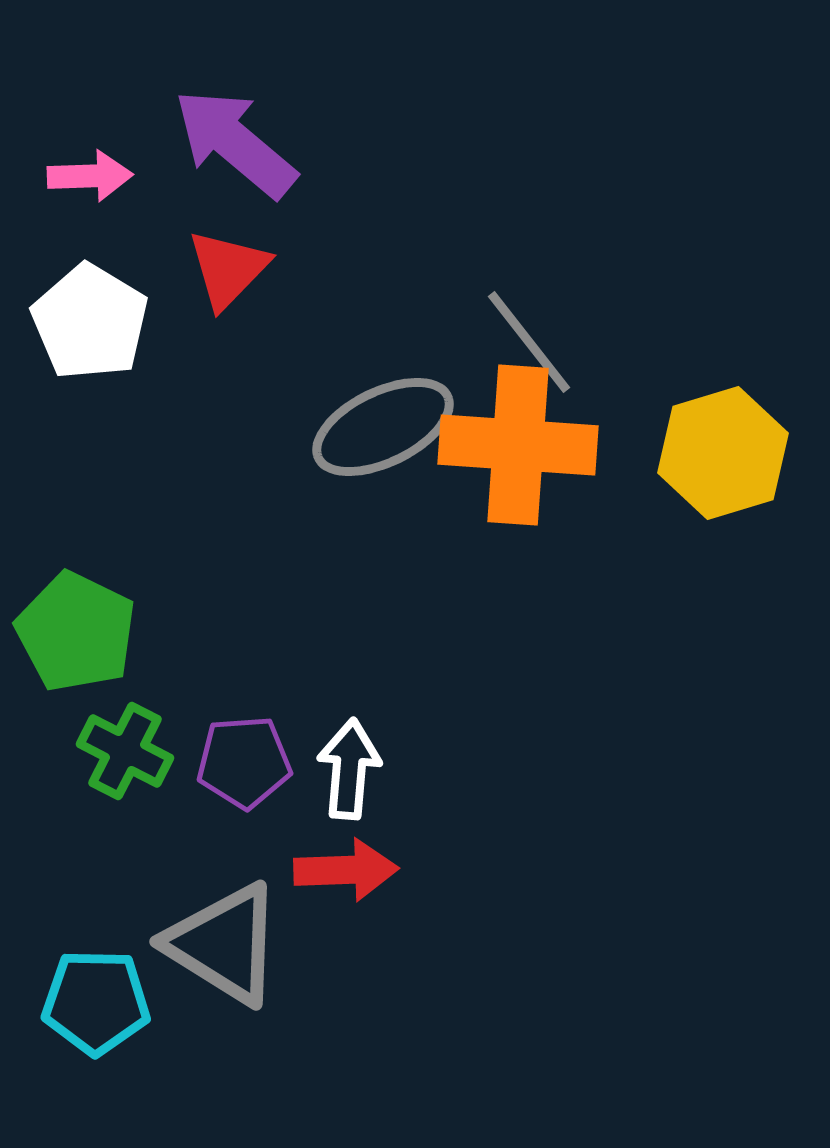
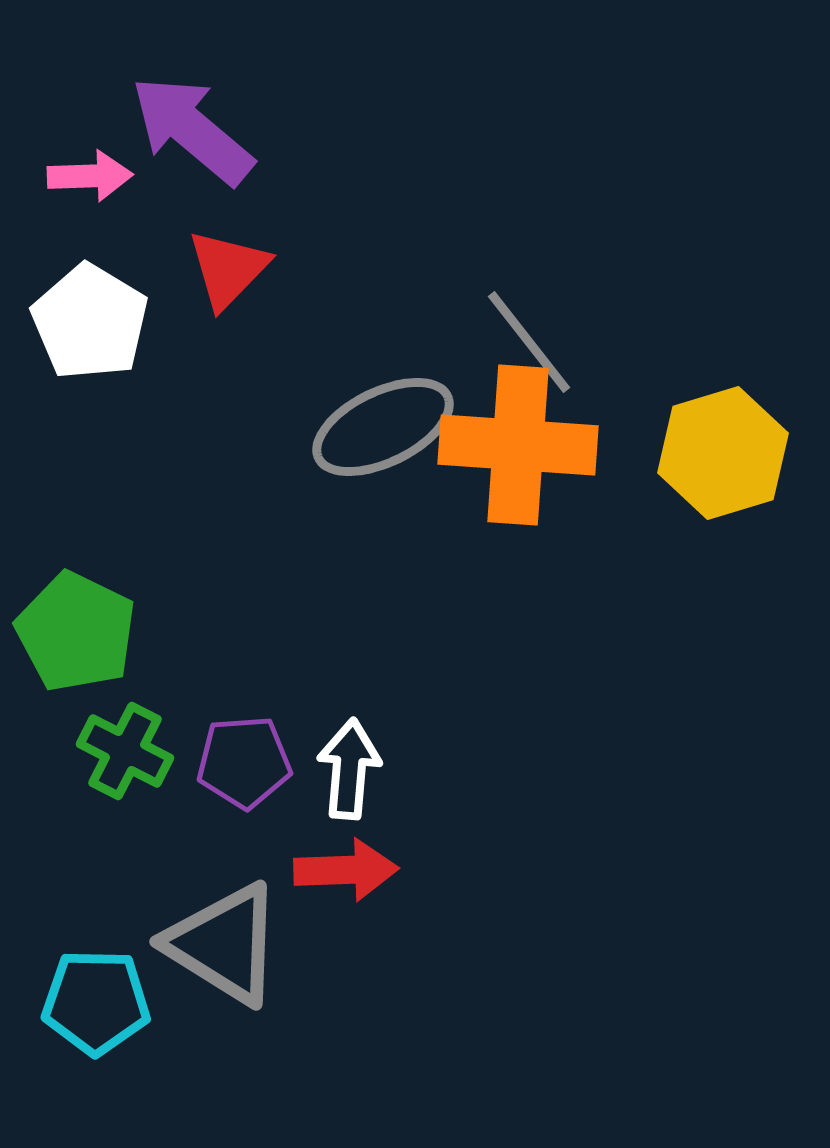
purple arrow: moved 43 px left, 13 px up
